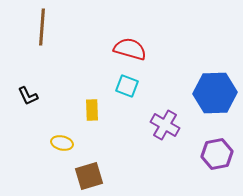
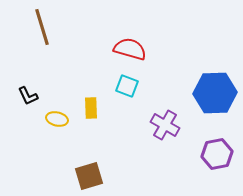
brown line: rotated 21 degrees counterclockwise
yellow rectangle: moved 1 px left, 2 px up
yellow ellipse: moved 5 px left, 24 px up
